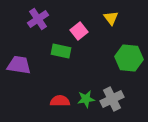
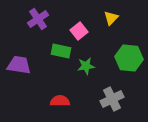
yellow triangle: rotated 21 degrees clockwise
green star: moved 33 px up
